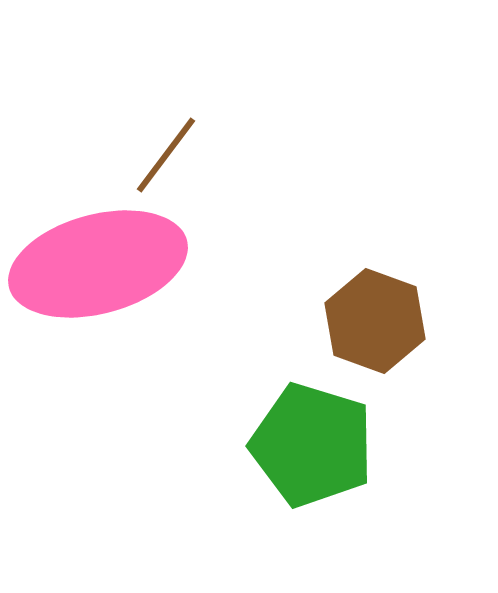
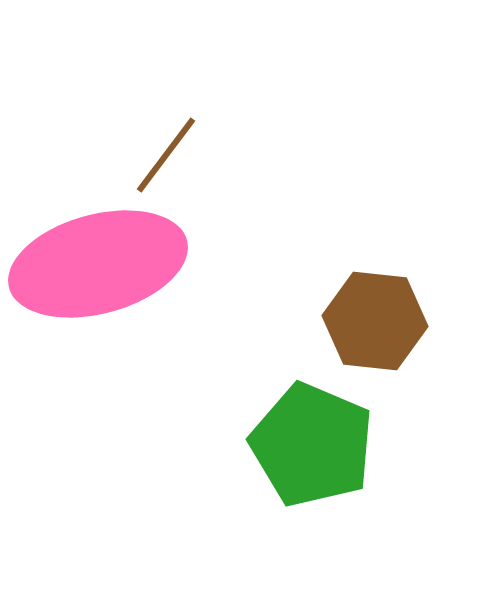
brown hexagon: rotated 14 degrees counterclockwise
green pentagon: rotated 6 degrees clockwise
